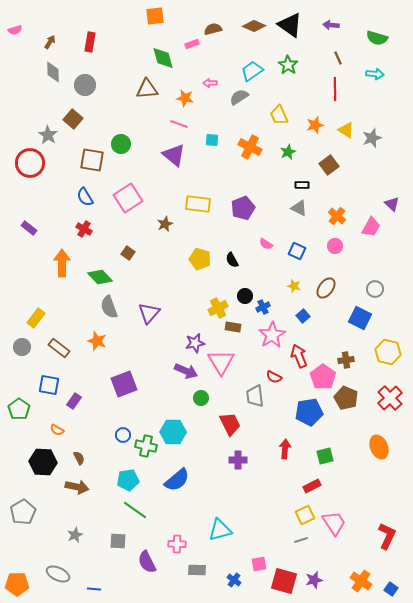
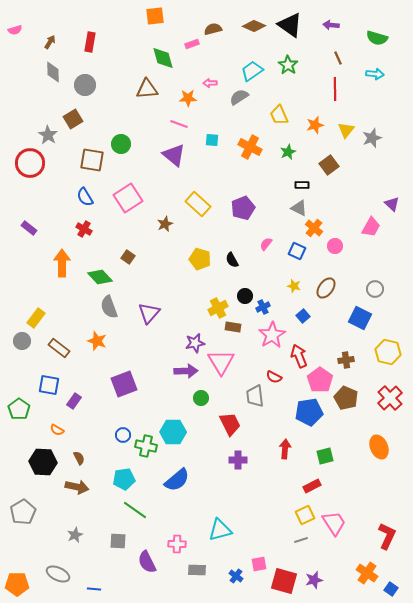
orange star at (185, 98): moved 3 px right; rotated 12 degrees counterclockwise
brown square at (73, 119): rotated 18 degrees clockwise
yellow triangle at (346, 130): rotated 36 degrees clockwise
yellow rectangle at (198, 204): rotated 35 degrees clockwise
orange cross at (337, 216): moved 23 px left, 12 px down
pink semicircle at (266, 244): rotated 96 degrees clockwise
brown square at (128, 253): moved 4 px down
gray circle at (22, 347): moved 6 px up
purple arrow at (186, 371): rotated 25 degrees counterclockwise
pink pentagon at (323, 377): moved 3 px left, 3 px down
cyan pentagon at (128, 480): moved 4 px left, 1 px up
blue cross at (234, 580): moved 2 px right, 4 px up
orange cross at (361, 581): moved 6 px right, 8 px up
